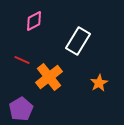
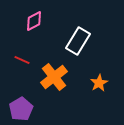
orange cross: moved 5 px right
